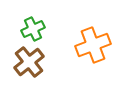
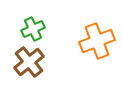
orange cross: moved 4 px right, 4 px up
